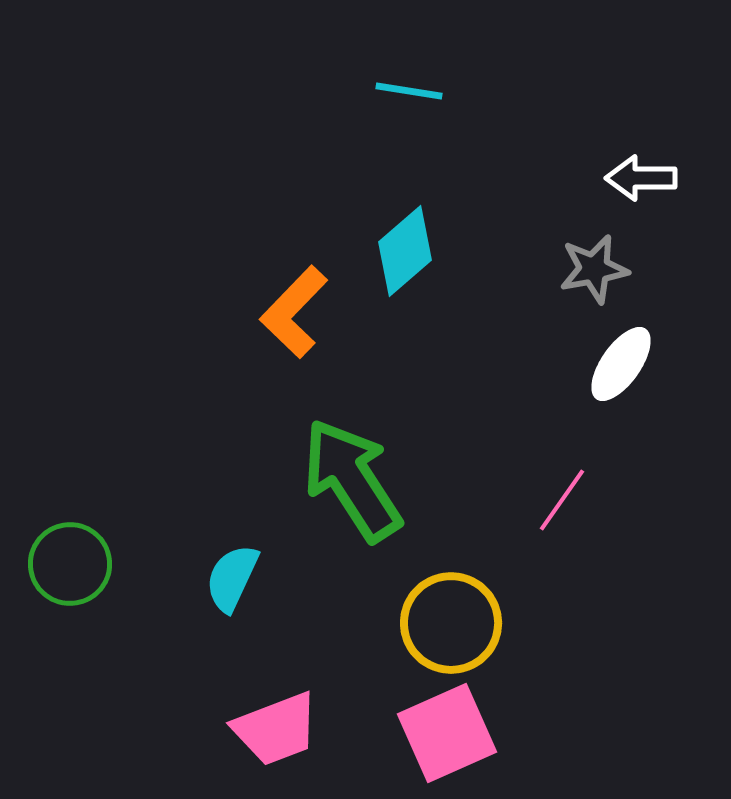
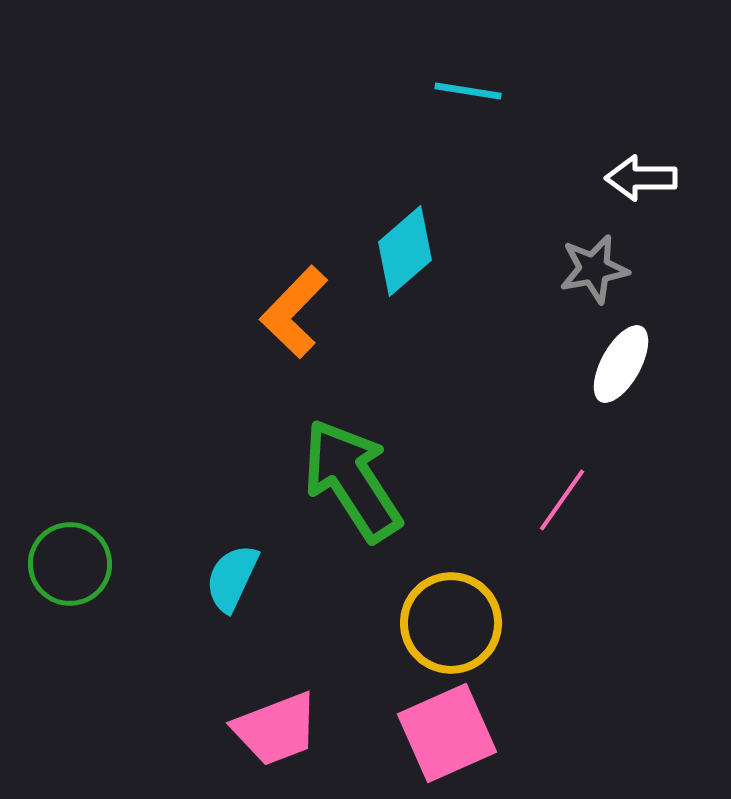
cyan line: moved 59 px right
white ellipse: rotated 6 degrees counterclockwise
